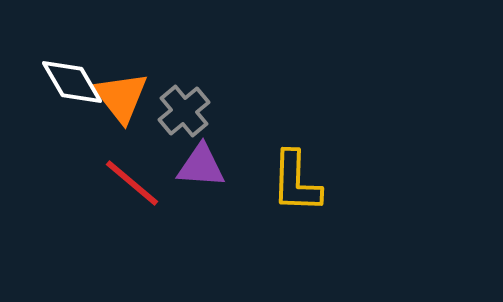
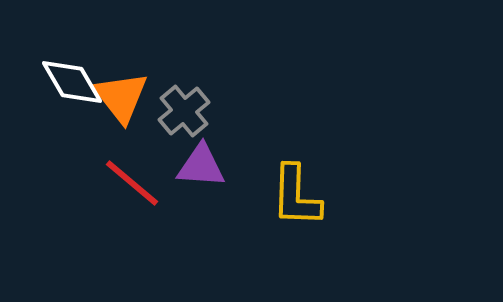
yellow L-shape: moved 14 px down
